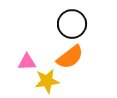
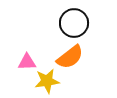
black circle: moved 2 px right, 1 px up
